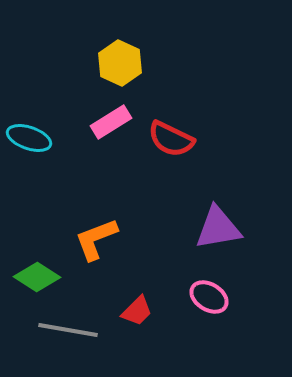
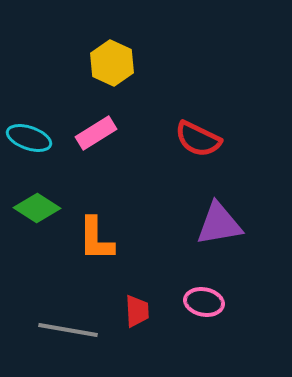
yellow hexagon: moved 8 px left
pink rectangle: moved 15 px left, 11 px down
red semicircle: moved 27 px right
purple triangle: moved 1 px right, 4 px up
orange L-shape: rotated 69 degrees counterclockwise
green diamond: moved 69 px up
pink ellipse: moved 5 px left, 5 px down; rotated 21 degrees counterclockwise
red trapezoid: rotated 48 degrees counterclockwise
